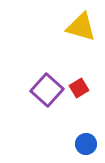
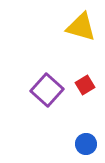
red square: moved 6 px right, 3 px up
